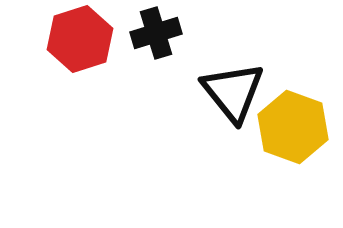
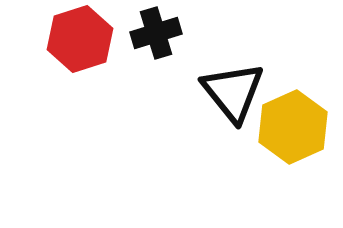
yellow hexagon: rotated 16 degrees clockwise
